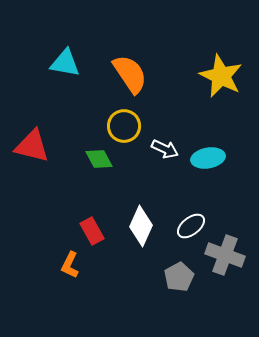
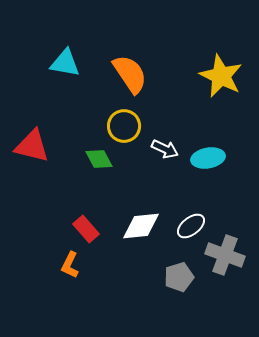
white diamond: rotated 60 degrees clockwise
red rectangle: moved 6 px left, 2 px up; rotated 12 degrees counterclockwise
gray pentagon: rotated 12 degrees clockwise
